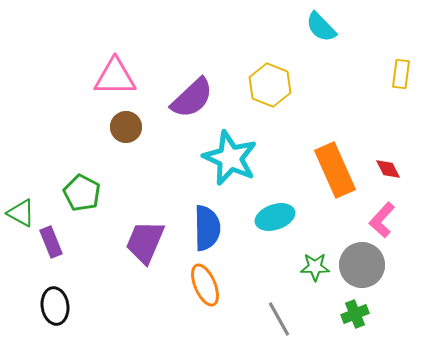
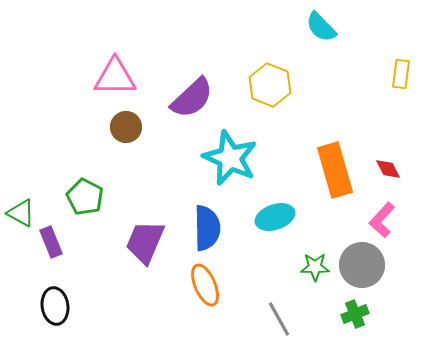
orange rectangle: rotated 8 degrees clockwise
green pentagon: moved 3 px right, 4 px down
